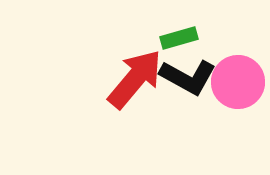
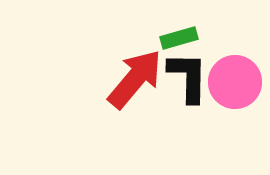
black L-shape: rotated 118 degrees counterclockwise
pink circle: moved 3 px left
